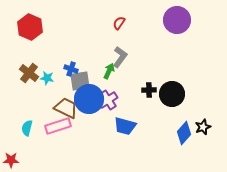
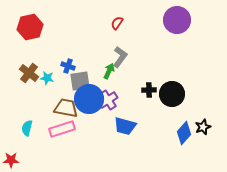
red semicircle: moved 2 px left
red hexagon: rotated 25 degrees clockwise
blue cross: moved 3 px left, 3 px up
brown trapezoid: rotated 15 degrees counterclockwise
pink rectangle: moved 4 px right, 3 px down
